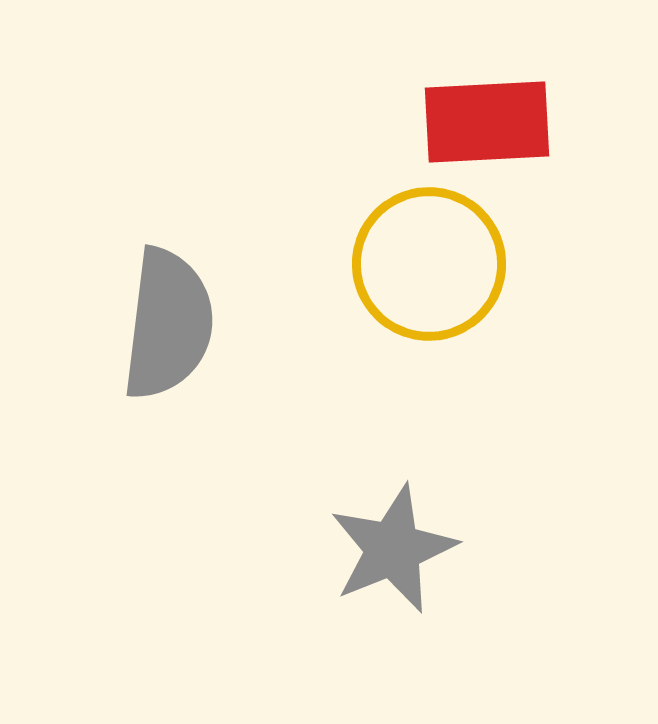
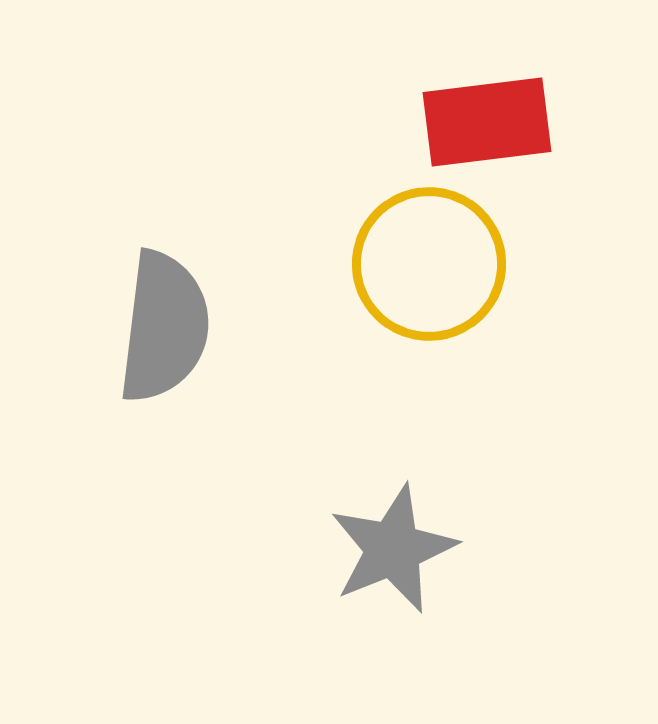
red rectangle: rotated 4 degrees counterclockwise
gray semicircle: moved 4 px left, 3 px down
